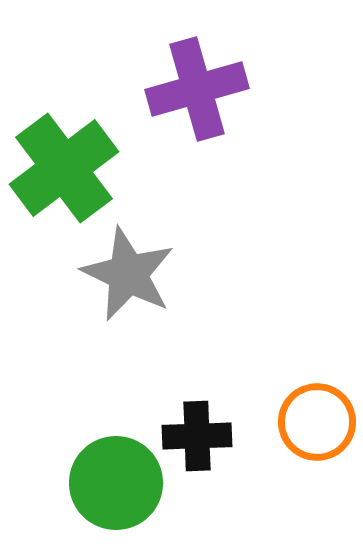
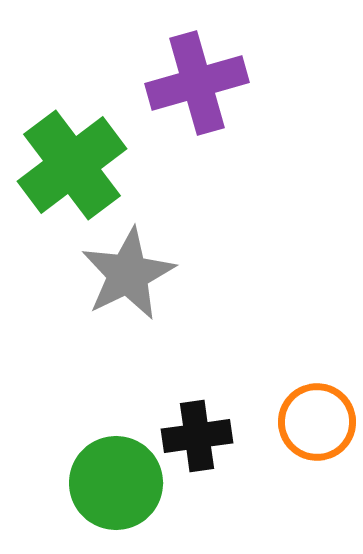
purple cross: moved 6 px up
green cross: moved 8 px right, 3 px up
gray star: rotated 20 degrees clockwise
black cross: rotated 6 degrees counterclockwise
